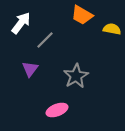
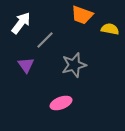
orange trapezoid: rotated 10 degrees counterclockwise
yellow semicircle: moved 2 px left
purple triangle: moved 4 px left, 4 px up; rotated 12 degrees counterclockwise
gray star: moved 2 px left, 11 px up; rotated 15 degrees clockwise
pink ellipse: moved 4 px right, 7 px up
